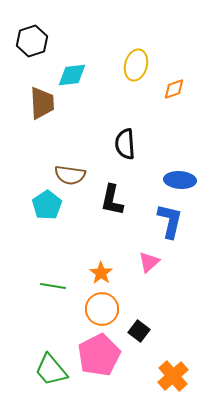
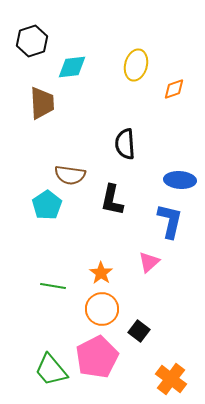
cyan diamond: moved 8 px up
pink pentagon: moved 2 px left, 2 px down
orange cross: moved 2 px left, 3 px down; rotated 12 degrees counterclockwise
